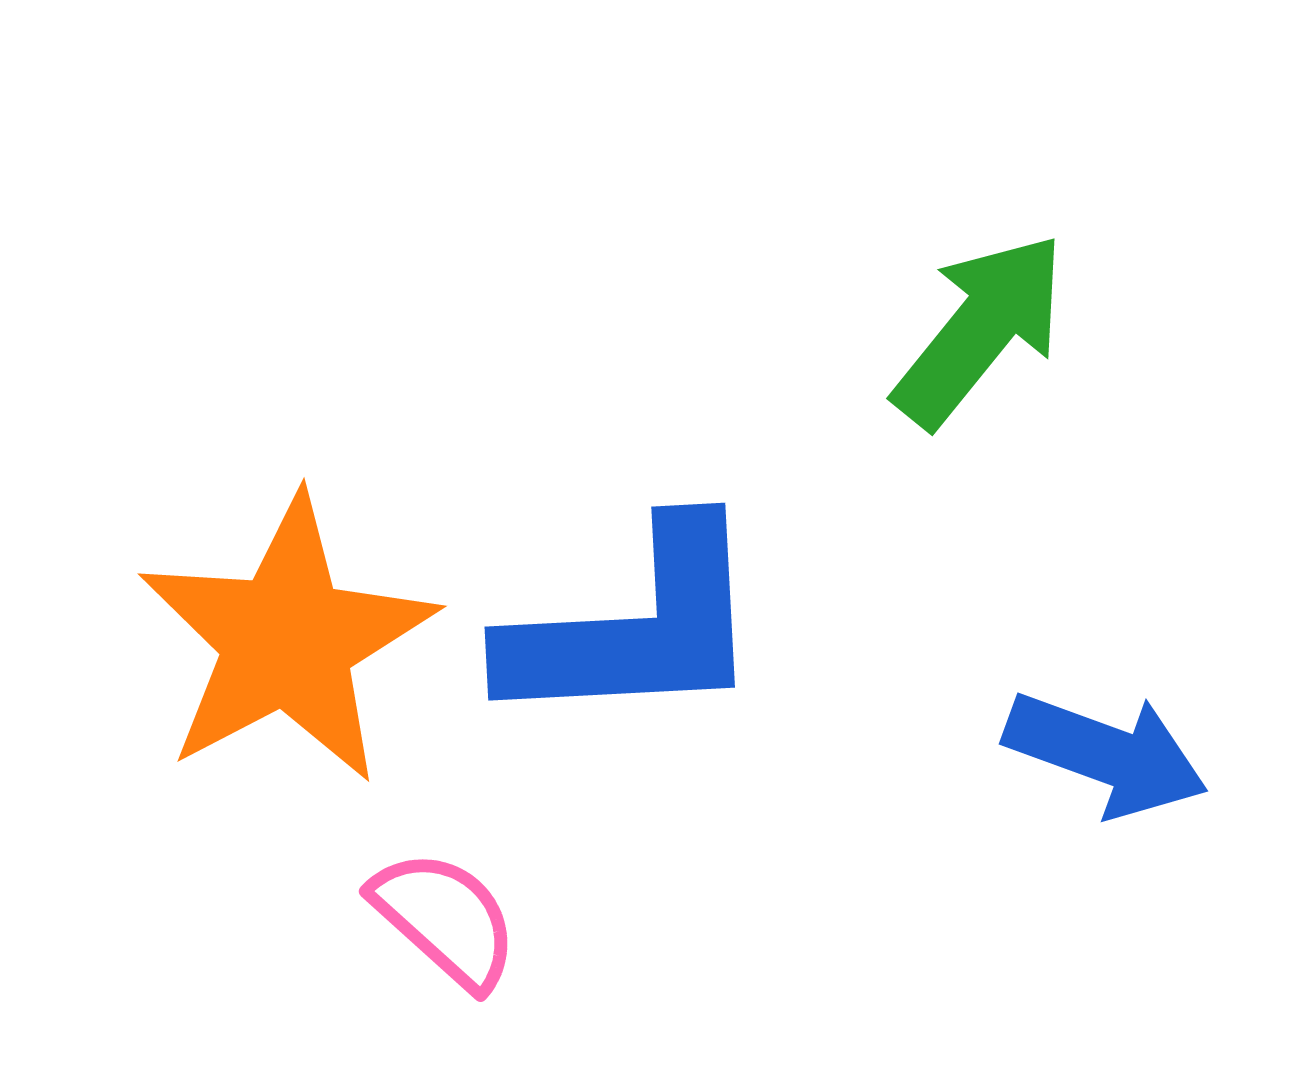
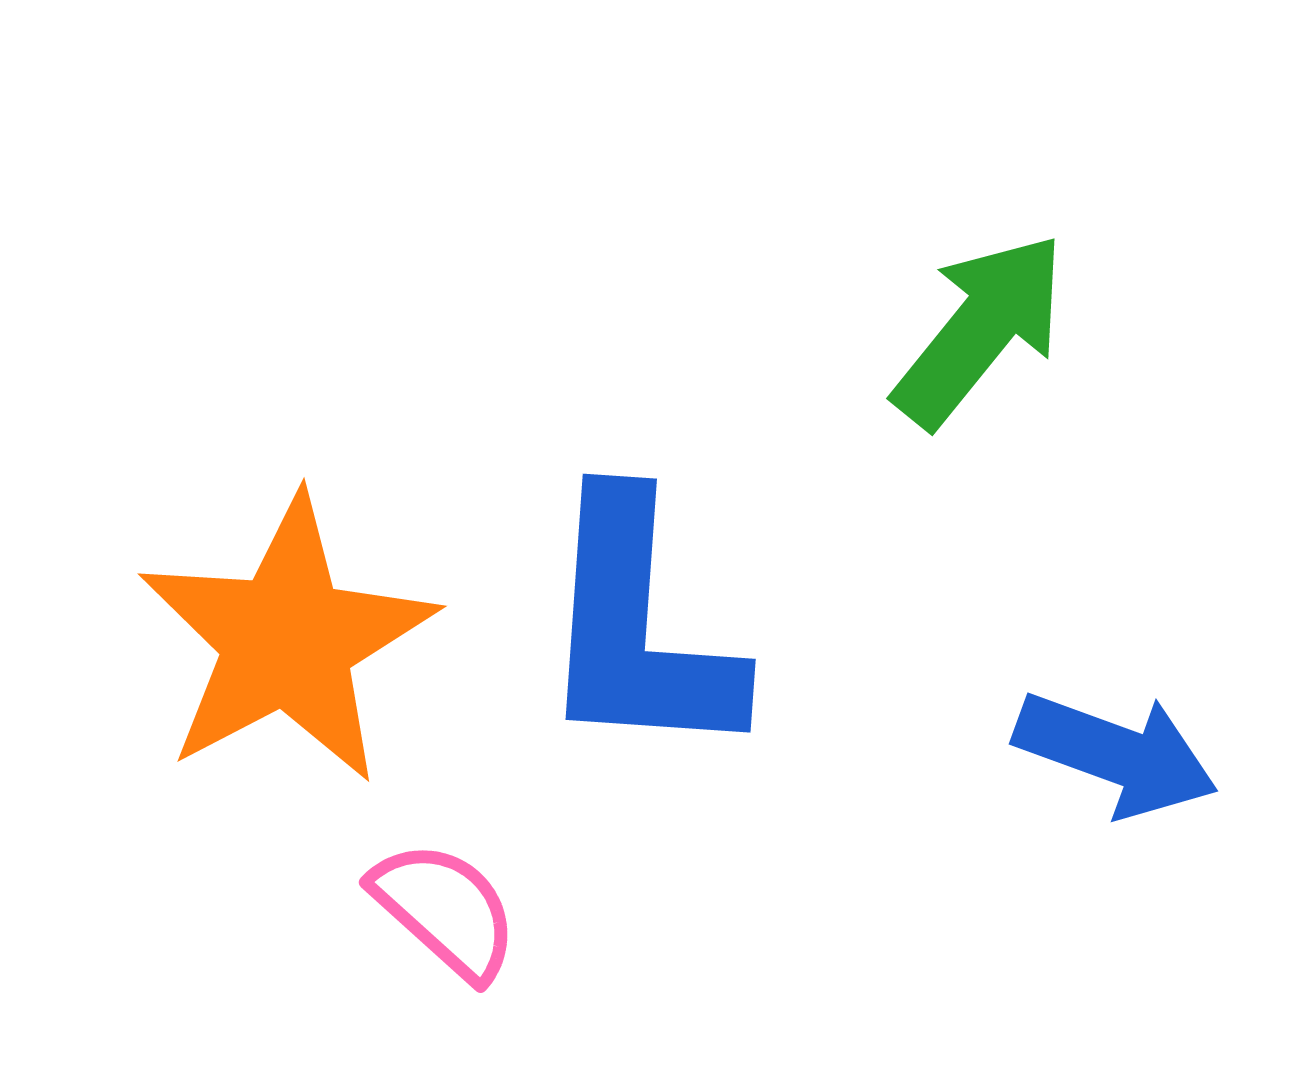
blue L-shape: moved 3 px right, 1 px down; rotated 97 degrees clockwise
blue arrow: moved 10 px right
pink semicircle: moved 9 px up
